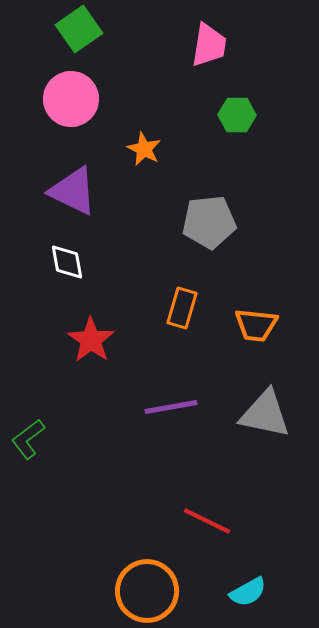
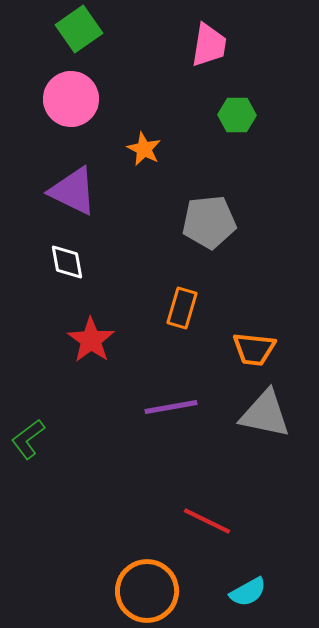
orange trapezoid: moved 2 px left, 24 px down
